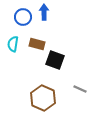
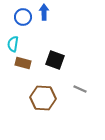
brown rectangle: moved 14 px left, 19 px down
brown hexagon: rotated 20 degrees counterclockwise
